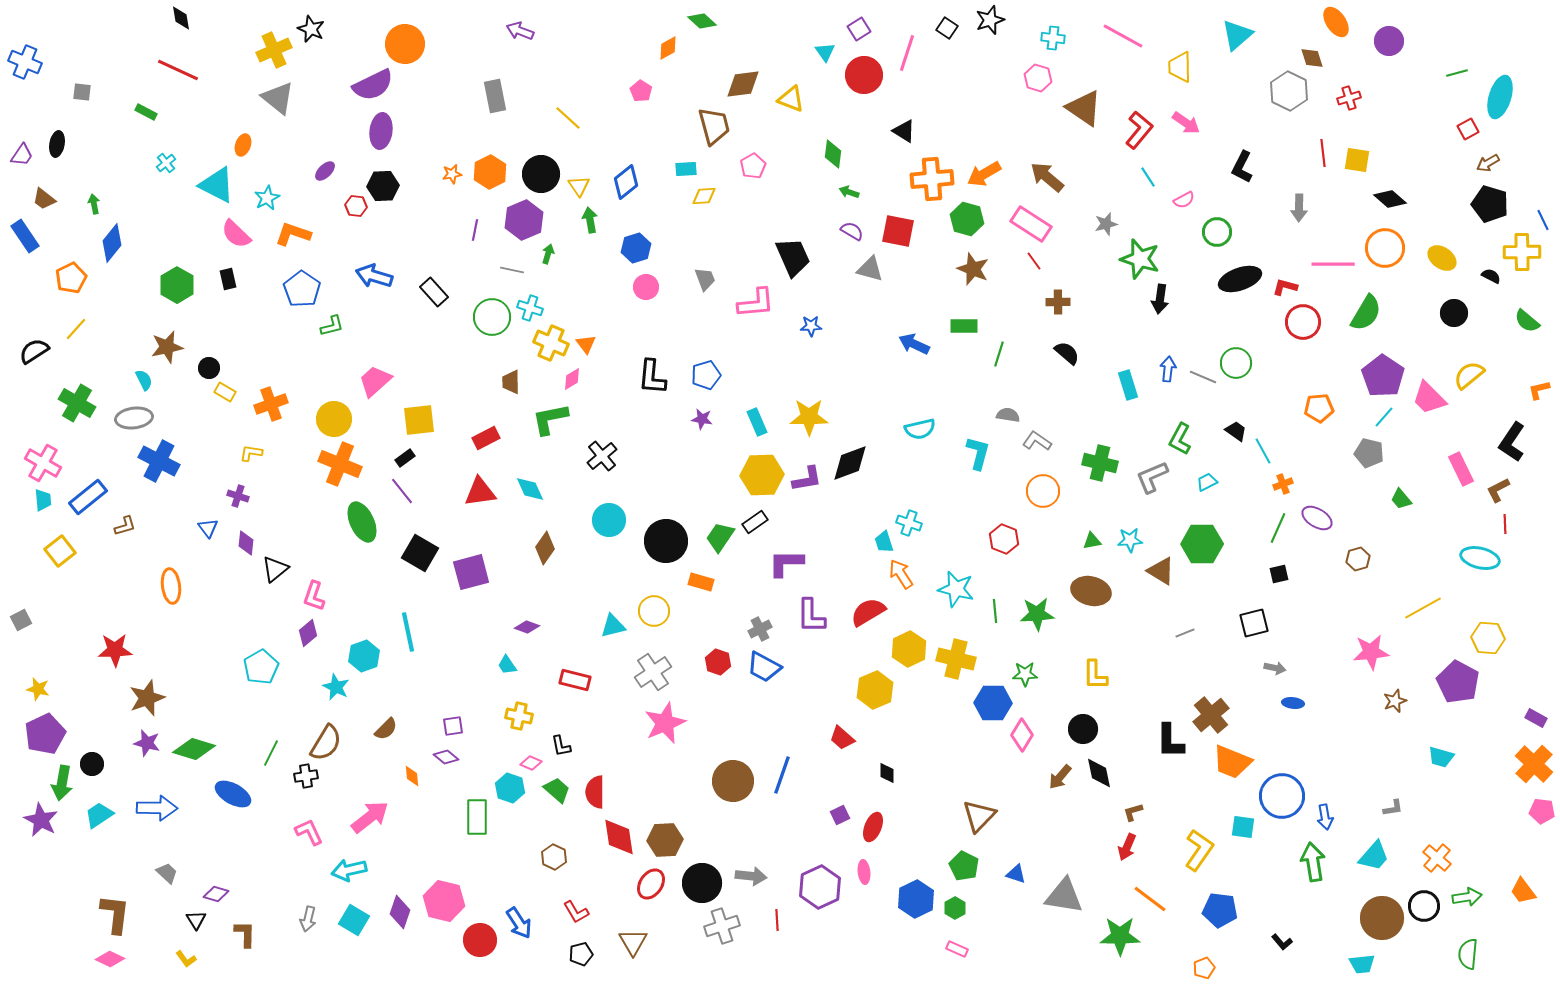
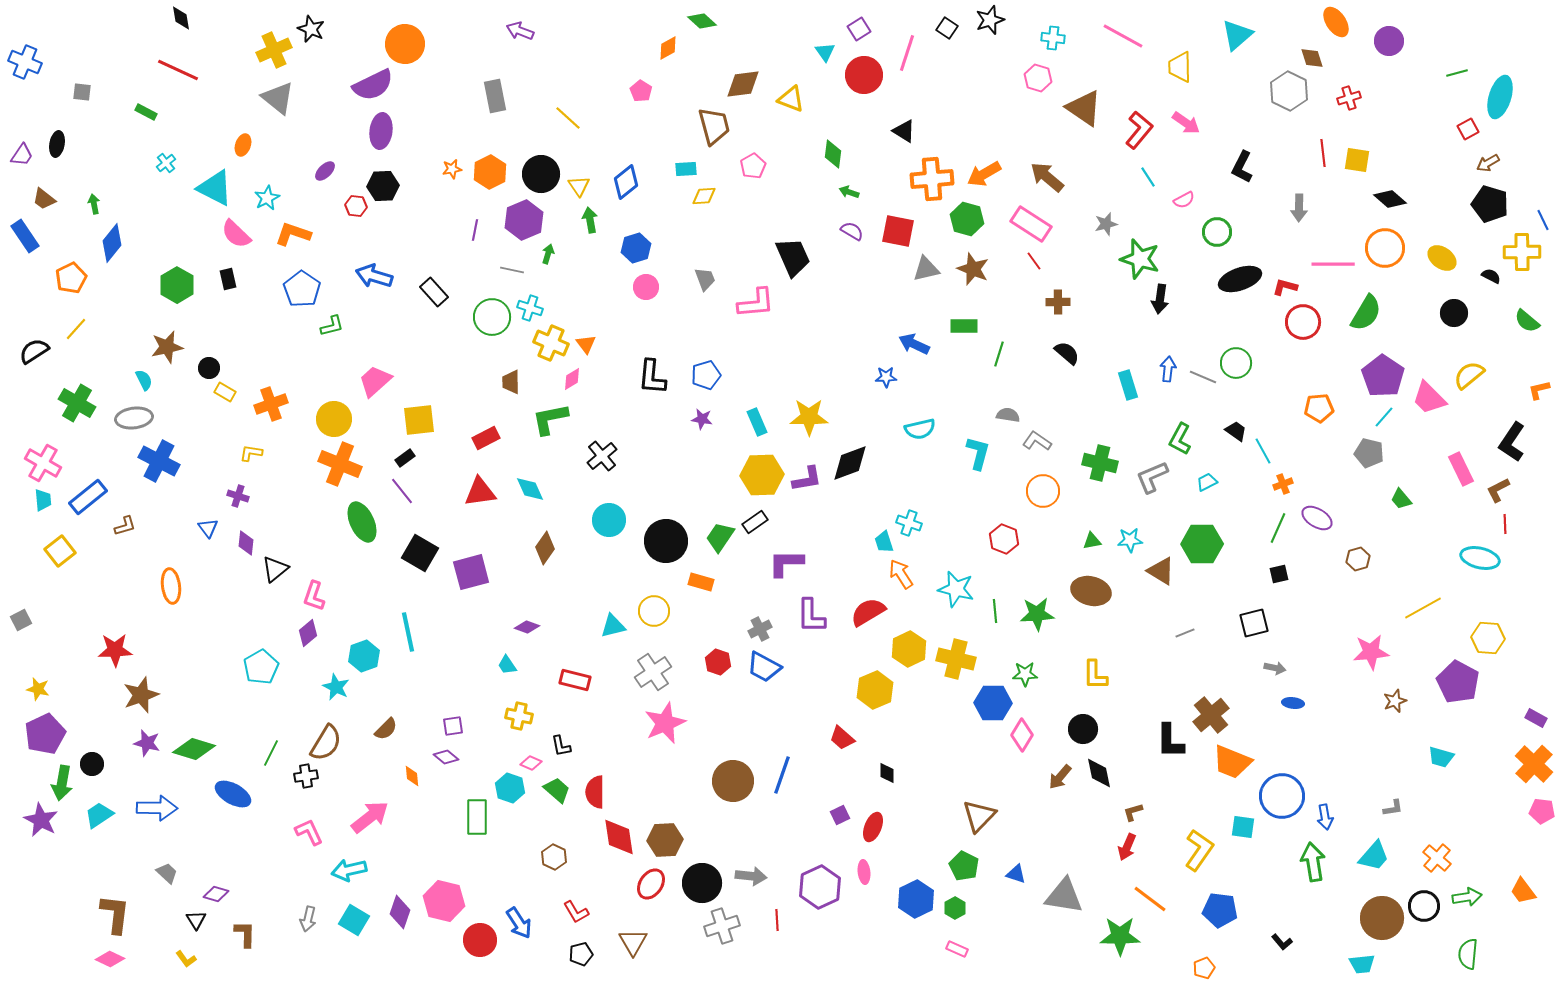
orange star at (452, 174): moved 5 px up
cyan triangle at (217, 185): moved 2 px left, 3 px down
gray triangle at (870, 269): moved 56 px right; rotated 28 degrees counterclockwise
blue star at (811, 326): moved 75 px right, 51 px down
brown star at (147, 698): moved 6 px left, 3 px up
